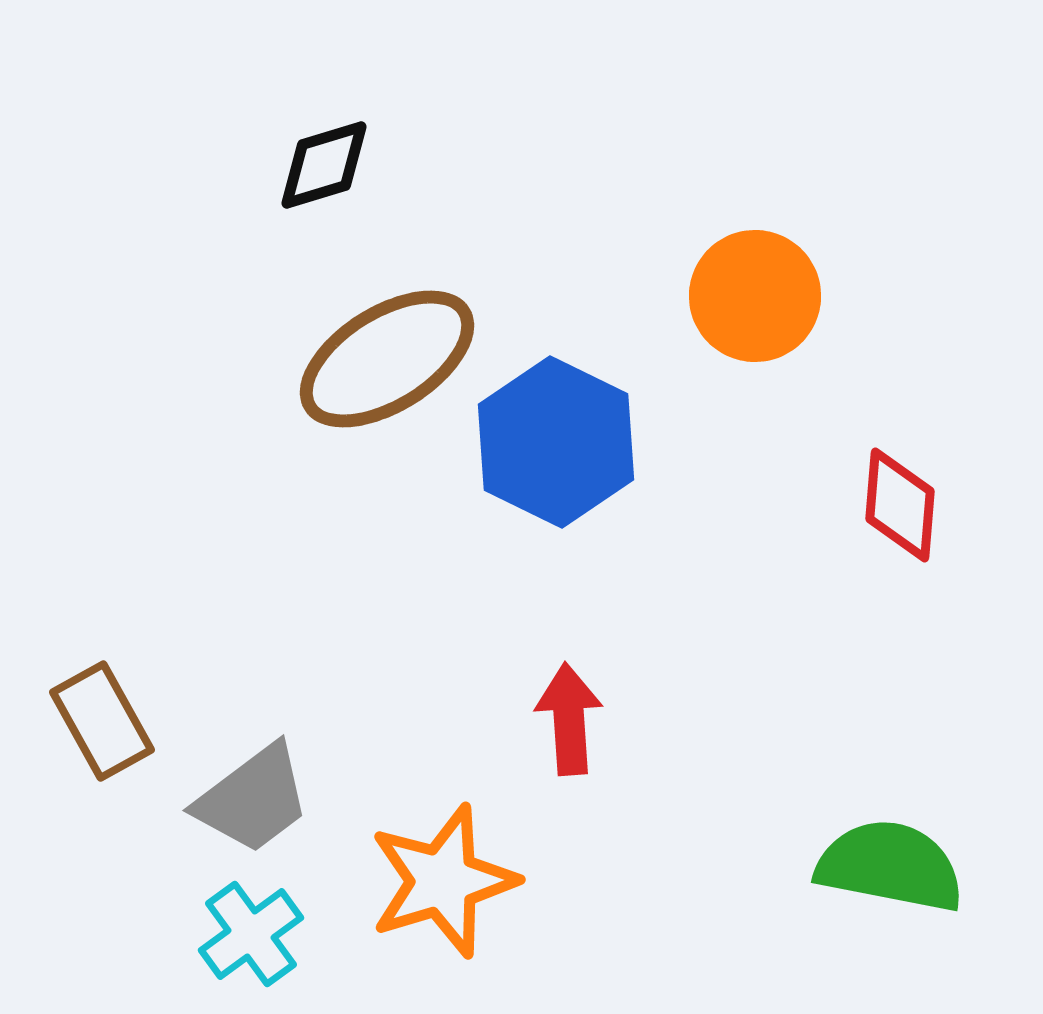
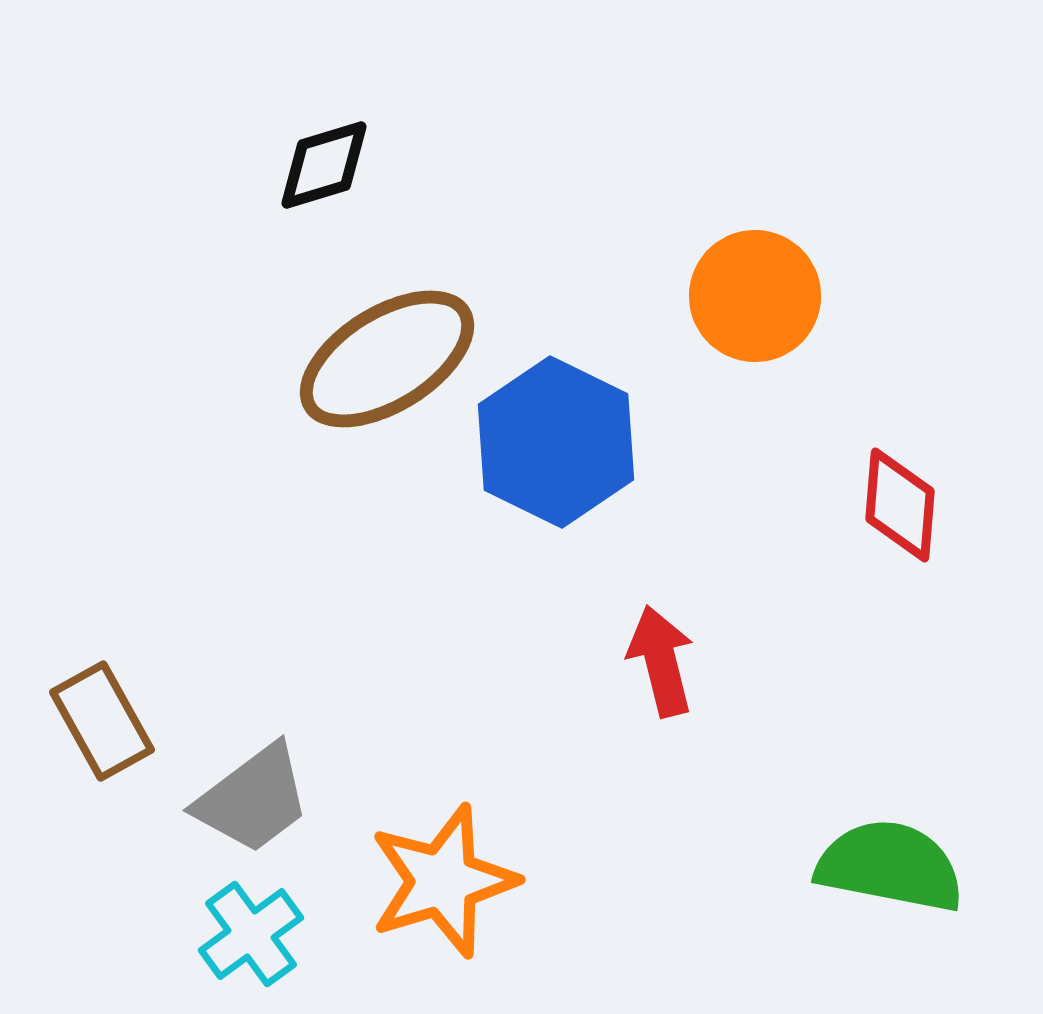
red arrow: moved 92 px right, 58 px up; rotated 10 degrees counterclockwise
